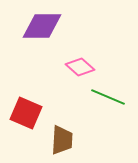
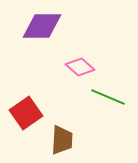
red square: rotated 32 degrees clockwise
